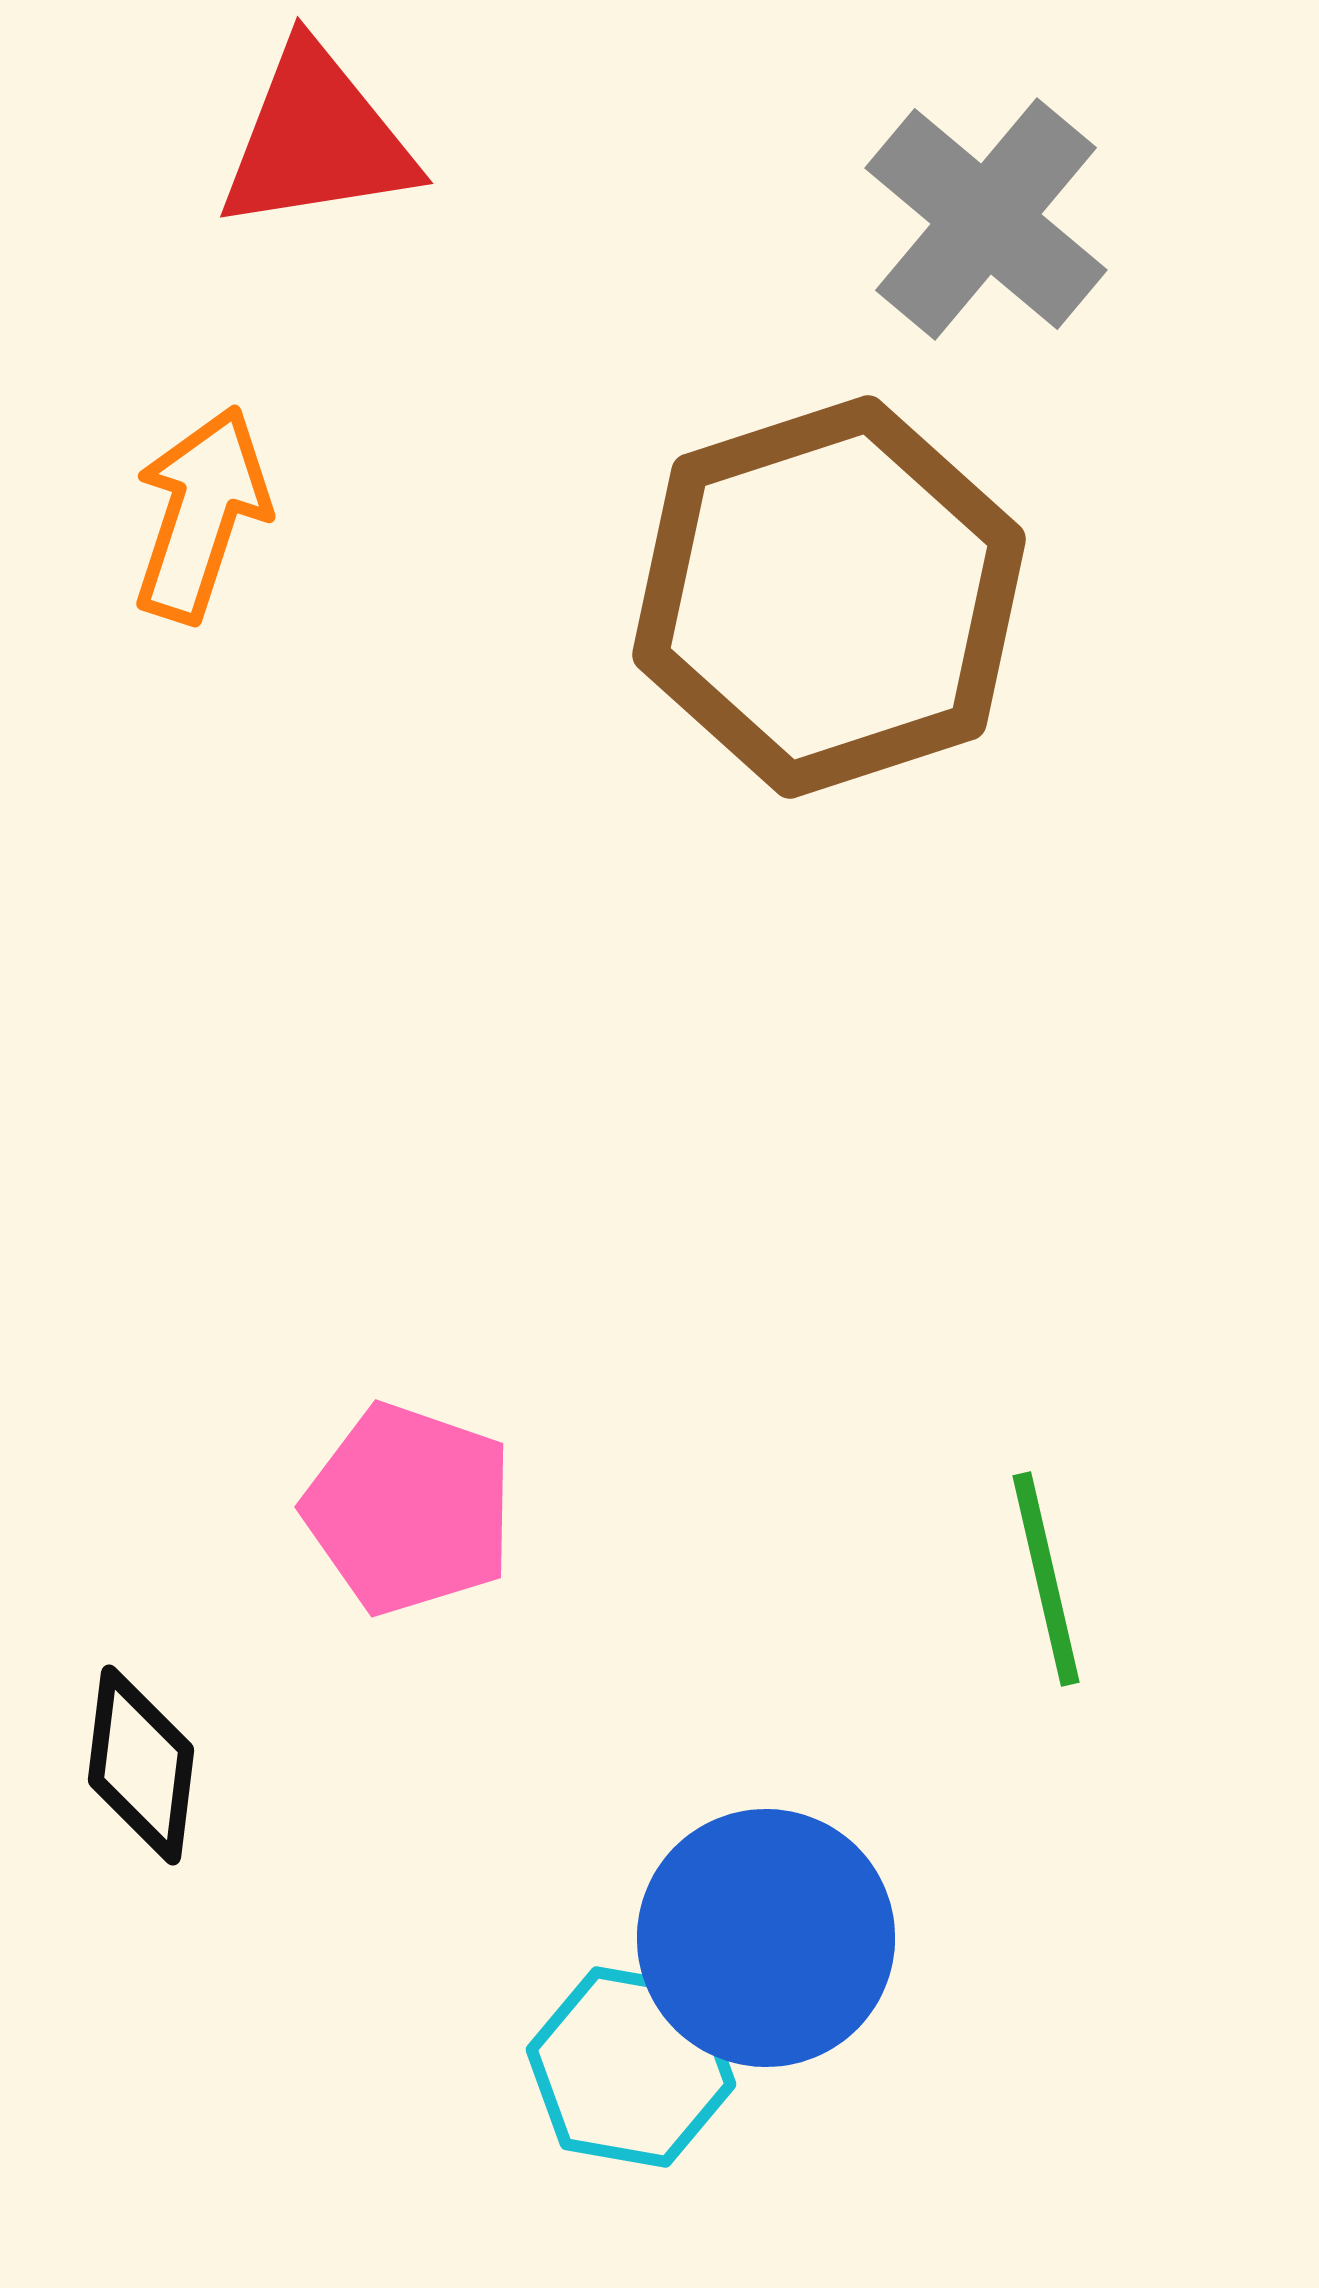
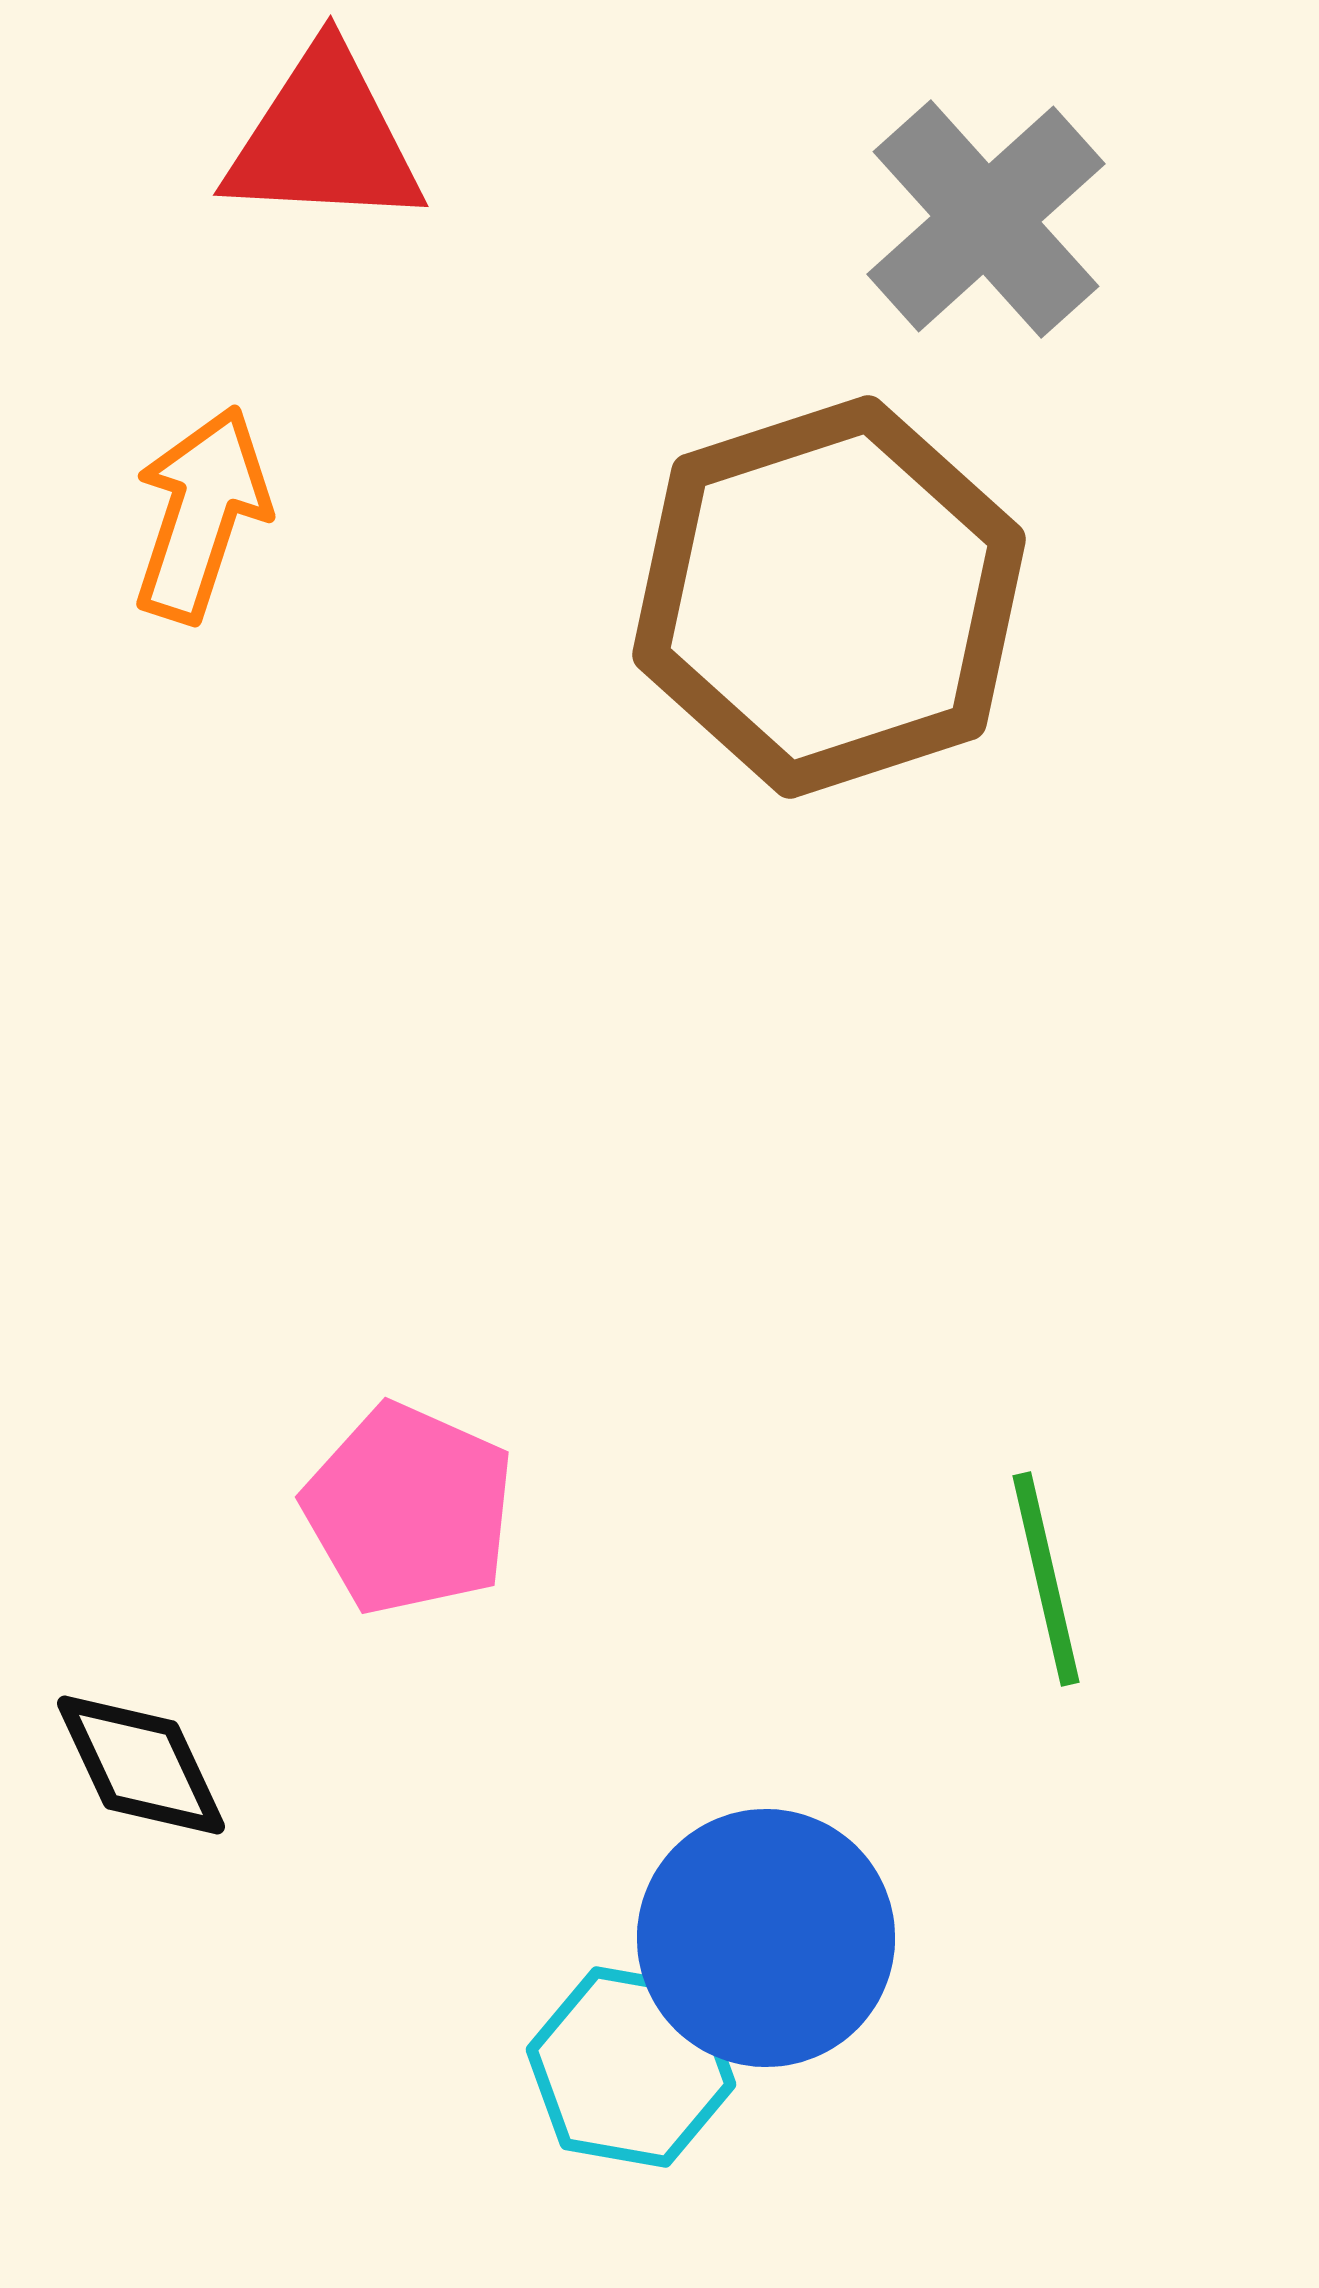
red triangle: moved 7 px right; rotated 12 degrees clockwise
gray cross: rotated 8 degrees clockwise
pink pentagon: rotated 5 degrees clockwise
black diamond: rotated 32 degrees counterclockwise
